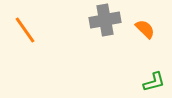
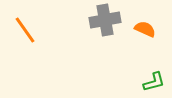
orange semicircle: rotated 20 degrees counterclockwise
